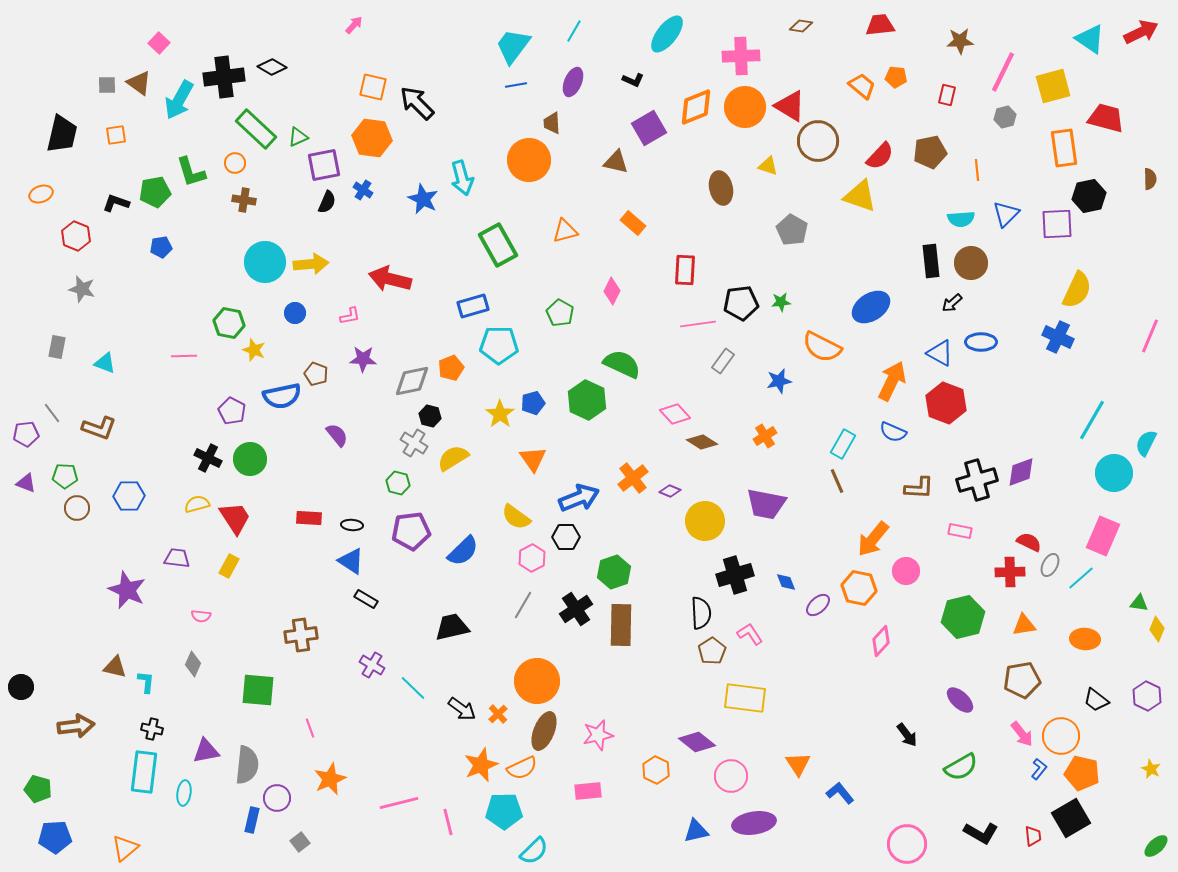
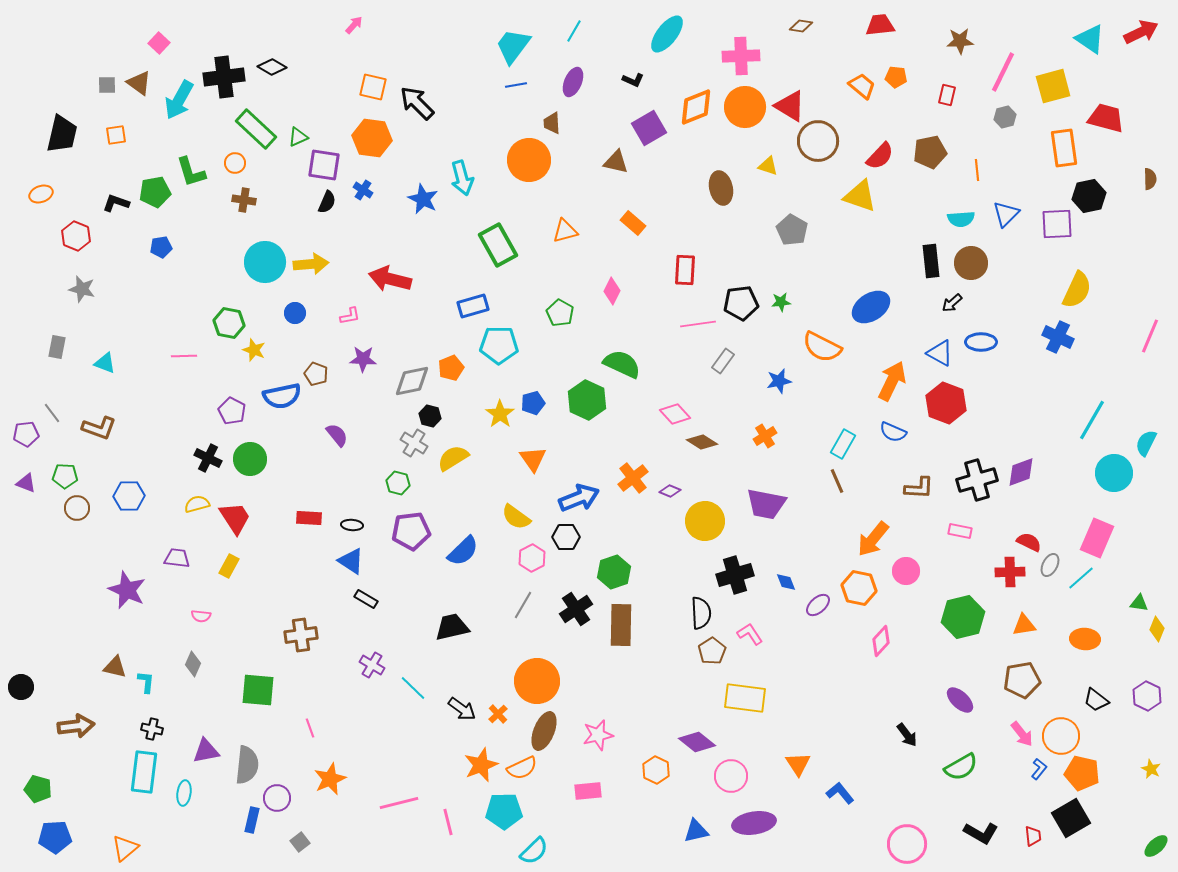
purple square at (324, 165): rotated 20 degrees clockwise
pink rectangle at (1103, 536): moved 6 px left, 2 px down
